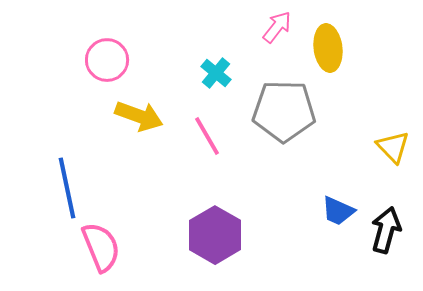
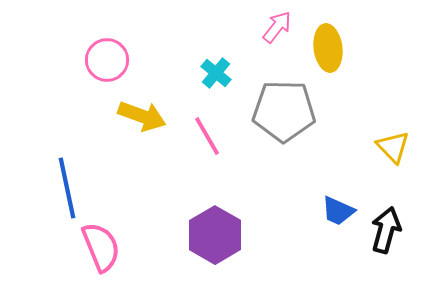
yellow arrow: moved 3 px right
